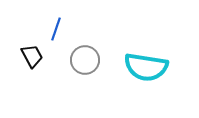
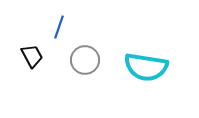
blue line: moved 3 px right, 2 px up
